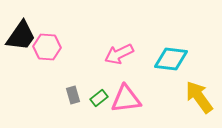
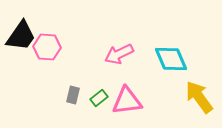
cyan diamond: rotated 60 degrees clockwise
gray rectangle: rotated 30 degrees clockwise
pink triangle: moved 1 px right, 2 px down
